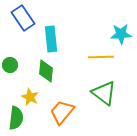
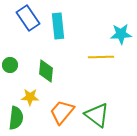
blue rectangle: moved 5 px right
cyan rectangle: moved 7 px right, 13 px up
green triangle: moved 7 px left, 22 px down
yellow star: rotated 24 degrees counterclockwise
